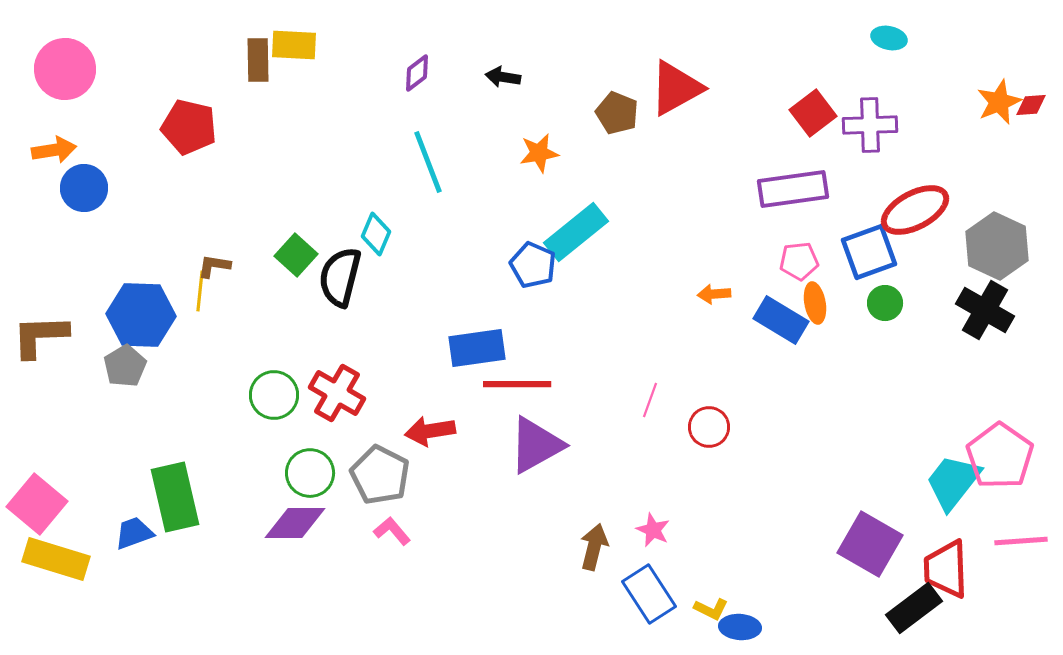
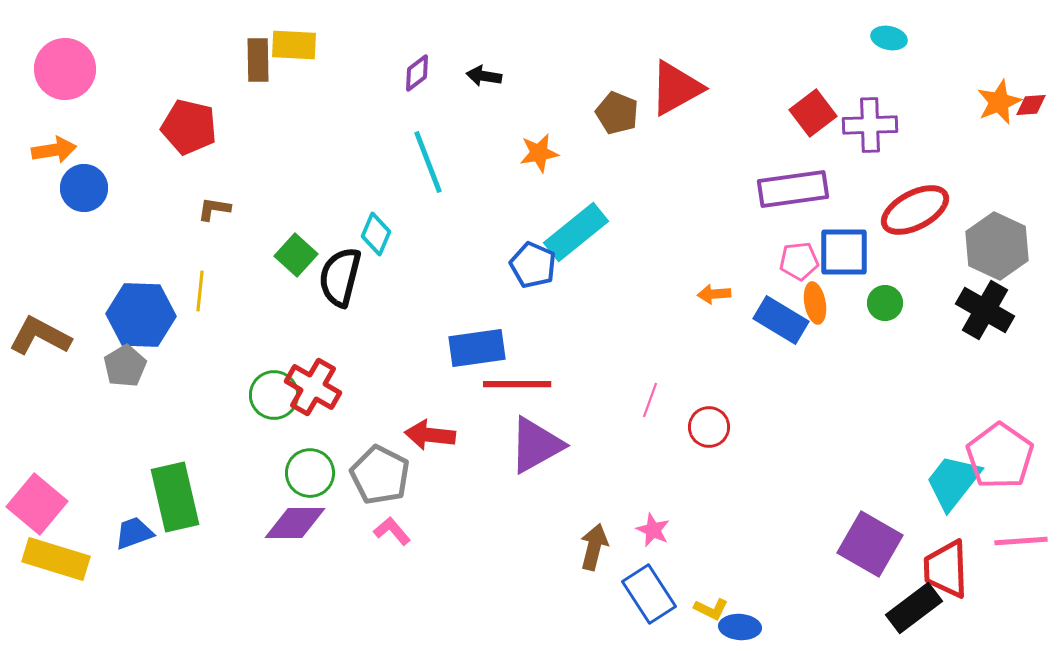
black arrow at (503, 77): moved 19 px left, 1 px up
blue square at (869, 252): moved 25 px left; rotated 20 degrees clockwise
brown L-shape at (214, 266): moved 57 px up
brown L-shape at (40, 336): rotated 30 degrees clockwise
red cross at (337, 393): moved 24 px left, 6 px up
red arrow at (430, 431): moved 4 px down; rotated 15 degrees clockwise
